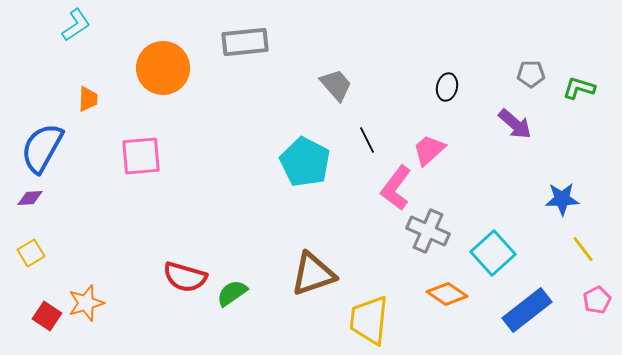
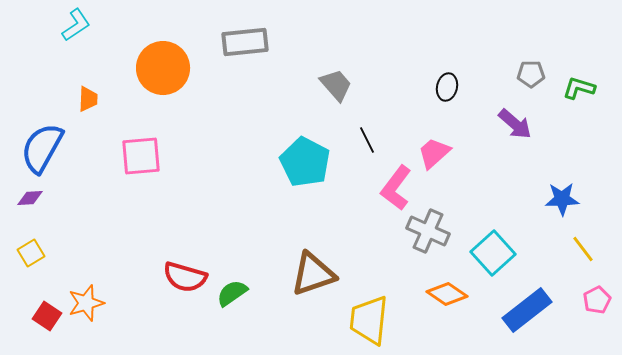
pink trapezoid: moved 5 px right, 3 px down
